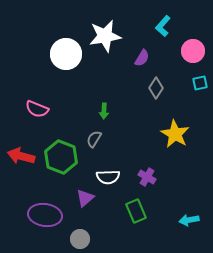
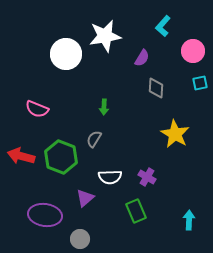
gray diamond: rotated 30 degrees counterclockwise
green arrow: moved 4 px up
white semicircle: moved 2 px right
cyan arrow: rotated 102 degrees clockwise
